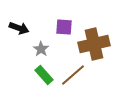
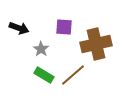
brown cross: moved 2 px right
green rectangle: rotated 18 degrees counterclockwise
